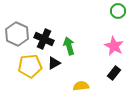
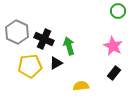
gray hexagon: moved 2 px up
pink star: moved 1 px left
black triangle: moved 2 px right
